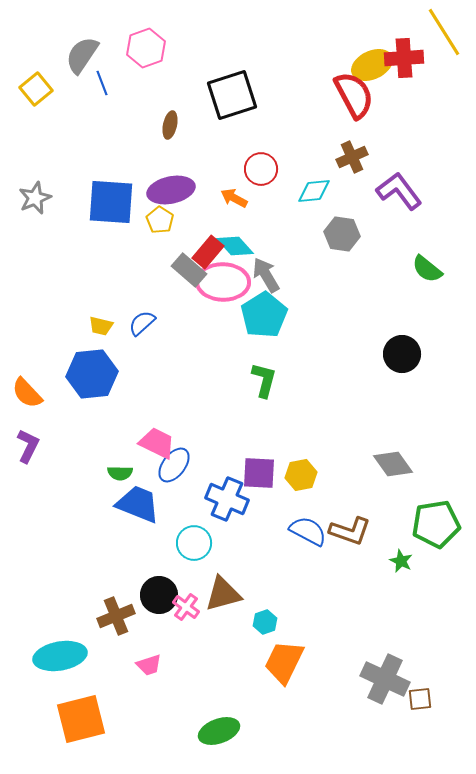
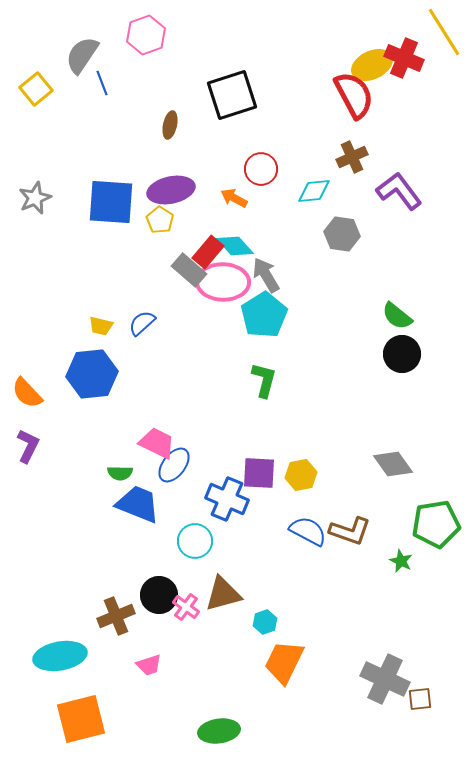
pink hexagon at (146, 48): moved 13 px up
red cross at (404, 58): rotated 27 degrees clockwise
green semicircle at (427, 269): moved 30 px left, 47 px down
cyan circle at (194, 543): moved 1 px right, 2 px up
green ellipse at (219, 731): rotated 12 degrees clockwise
